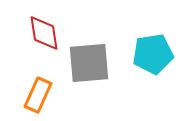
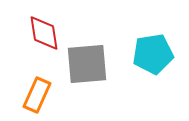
gray square: moved 2 px left, 1 px down
orange rectangle: moved 1 px left
